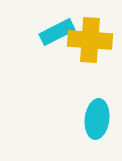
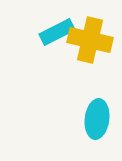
yellow cross: rotated 9 degrees clockwise
